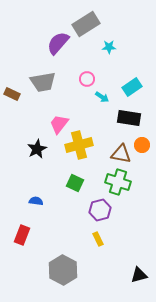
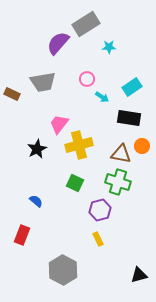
orange circle: moved 1 px down
blue semicircle: rotated 32 degrees clockwise
